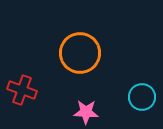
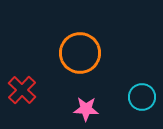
red cross: rotated 24 degrees clockwise
pink star: moved 3 px up
